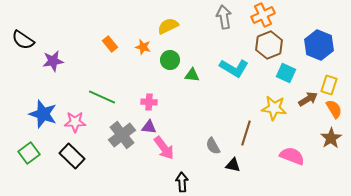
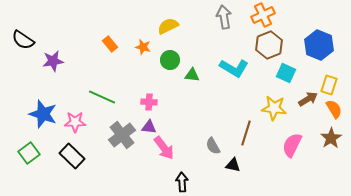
pink semicircle: moved 11 px up; rotated 85 degrees counterclockwise
